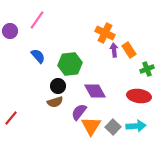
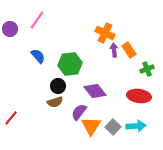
purple circle: moved 2 px up
purple diamond: rotated 10 degrees counterclockwise
